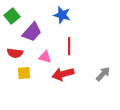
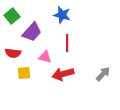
red line: moved 2 px left, 3 px up
red semicircle: moved 2 px left
